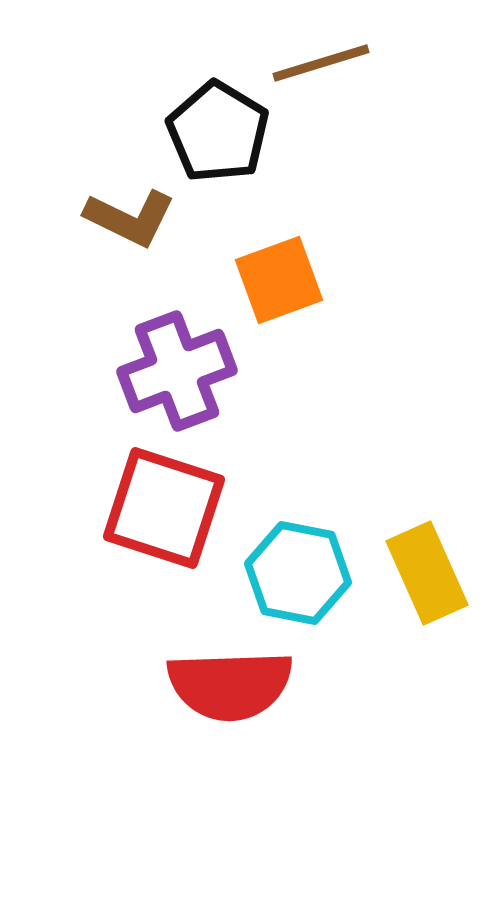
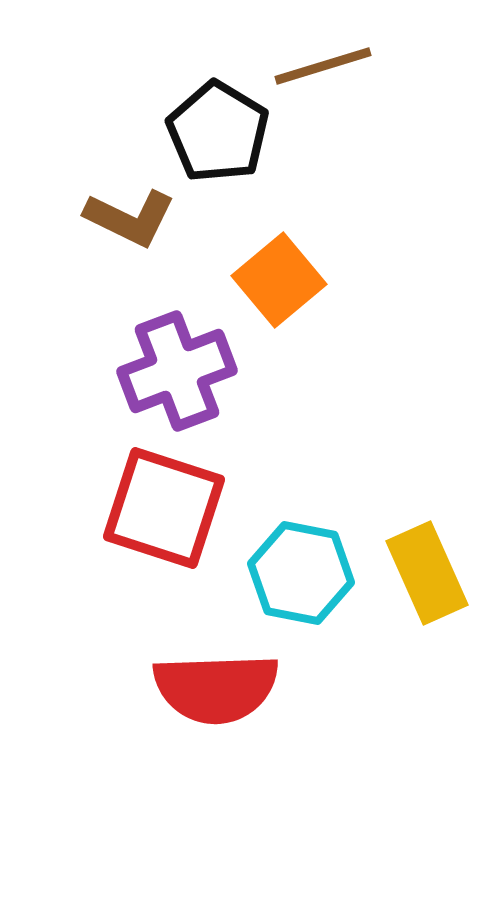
brown line: moved 2 px right, 3 px down
orange square: rotated 20 degrees counterclockwise
cyan hexagon: moved 3 px right
red semicircle: moved 14 px left, 3 px down
